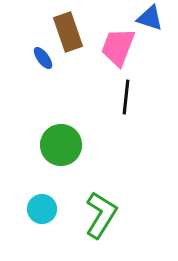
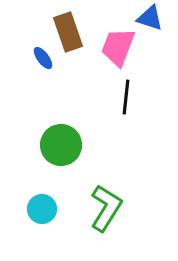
green L-shape: moved 5 px right, 7 px up
